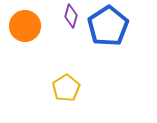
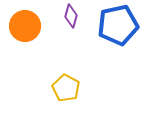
blue pentagon: moved 10 px right, 1 px up; rotated 21 degrees clockwise
yellow pentagon: rotated 12 degrees counterclockwise
